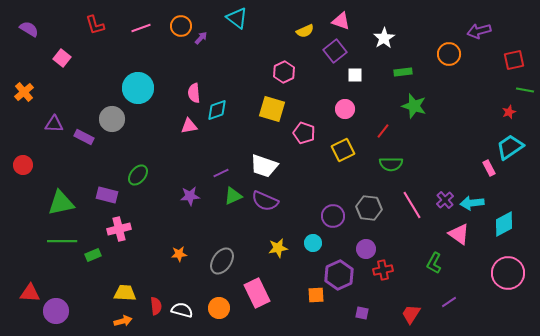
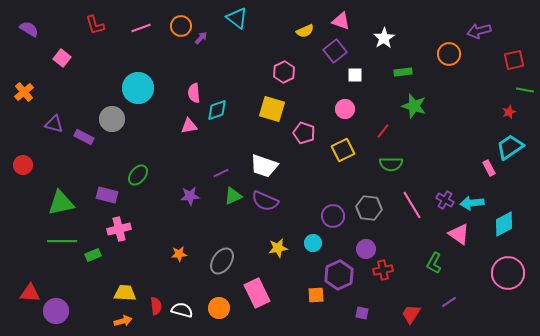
purple triangle at (54, 124): rotated 12 degrees clockwise
purple cross at (445, 200): rotated 18 degrees counterclockwise
